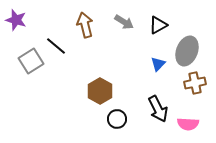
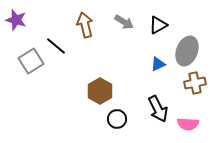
blue triangle: rotated 21 degrees clockwise
